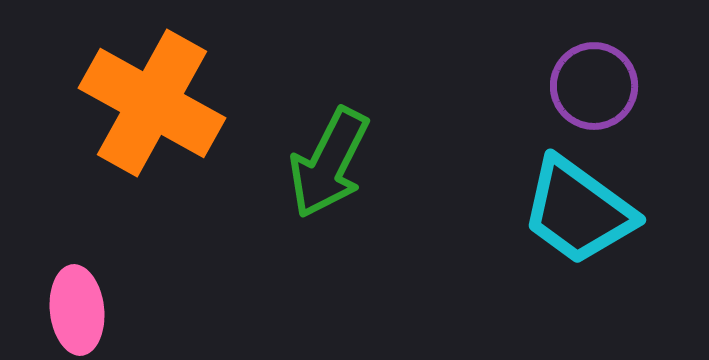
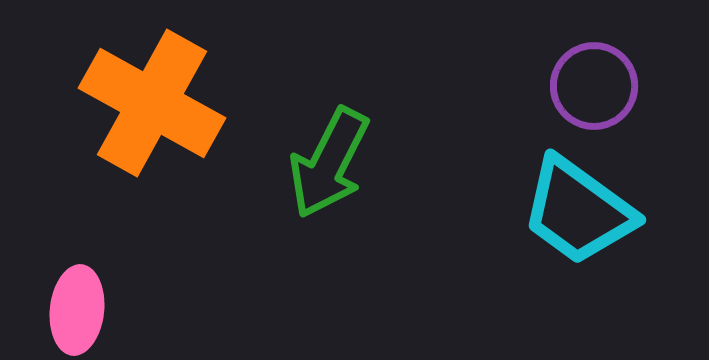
pink ellipse: rotated 12 degrees clockwise
